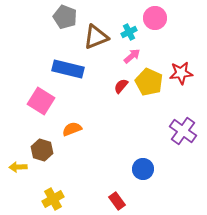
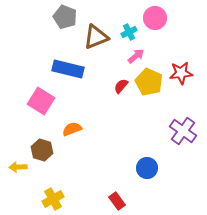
pink arrow: moved 4 px right
blue circle: moved 4 px right, 1 px up
